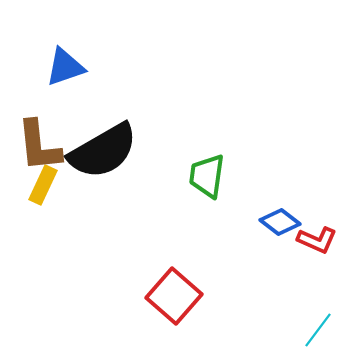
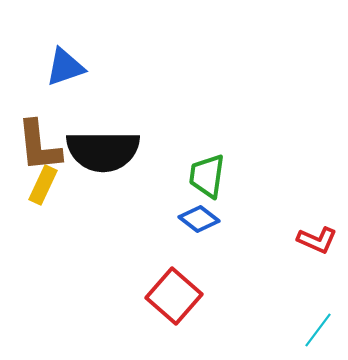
black semicircle: rotated 30 degrees clockwise
blue diamond: moved 81 px left, 3 px up
